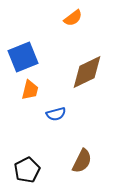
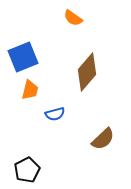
orange semicircle: rotated 72 degrees clockwise
brown diamond: rotated 24 degrees counterclockwise
blue semicircle: moved 1 px left
brown semicircle: moved 21 px right, 22 px up; rotated 20 degrees clockwise
